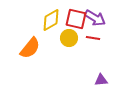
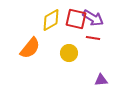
purple arrow: moved 2 px left
yellow circle: moved 15 px down
